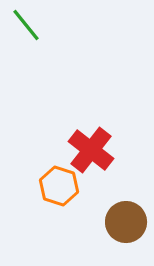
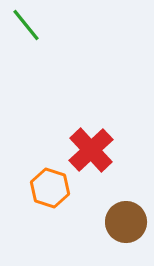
red cross: rotated 9 degrees clockwise
orange hexagon: moved 9 px left, 2 px down
